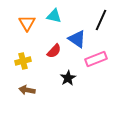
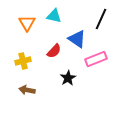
black line: moved 1 px up
